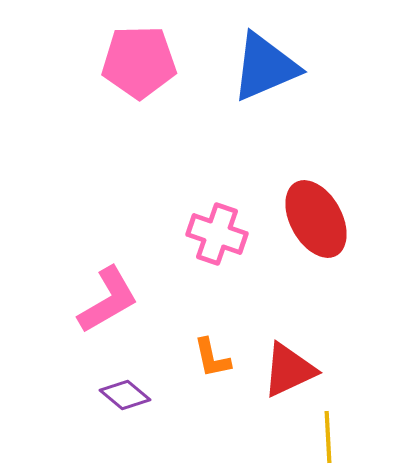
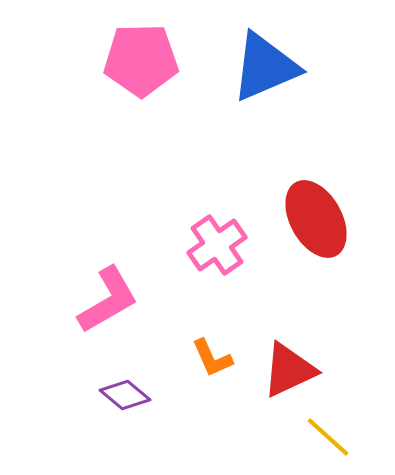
pink pentagon: moved 2 px right, 2 px up
pink cross: moved 11 px down; rotated 36 degrees clockwise
orange L-shape: rotated 12 degrees counterclockwise
yellow line: rotated 45 degrees counterclockwise
